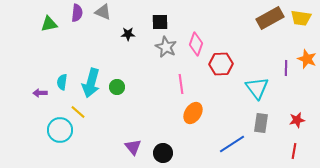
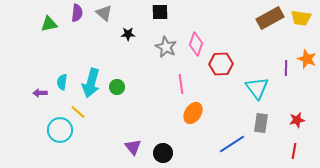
gray triangle: moved 1 px right, 1 px down; rotated 18 degrees clockwise
black square: moved 10 px up
